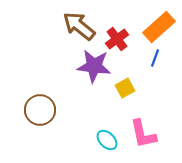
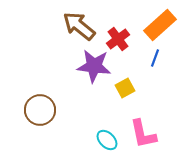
orange rectangle: moved 1 px right, 2 px up
red cross: moved 1 px right
